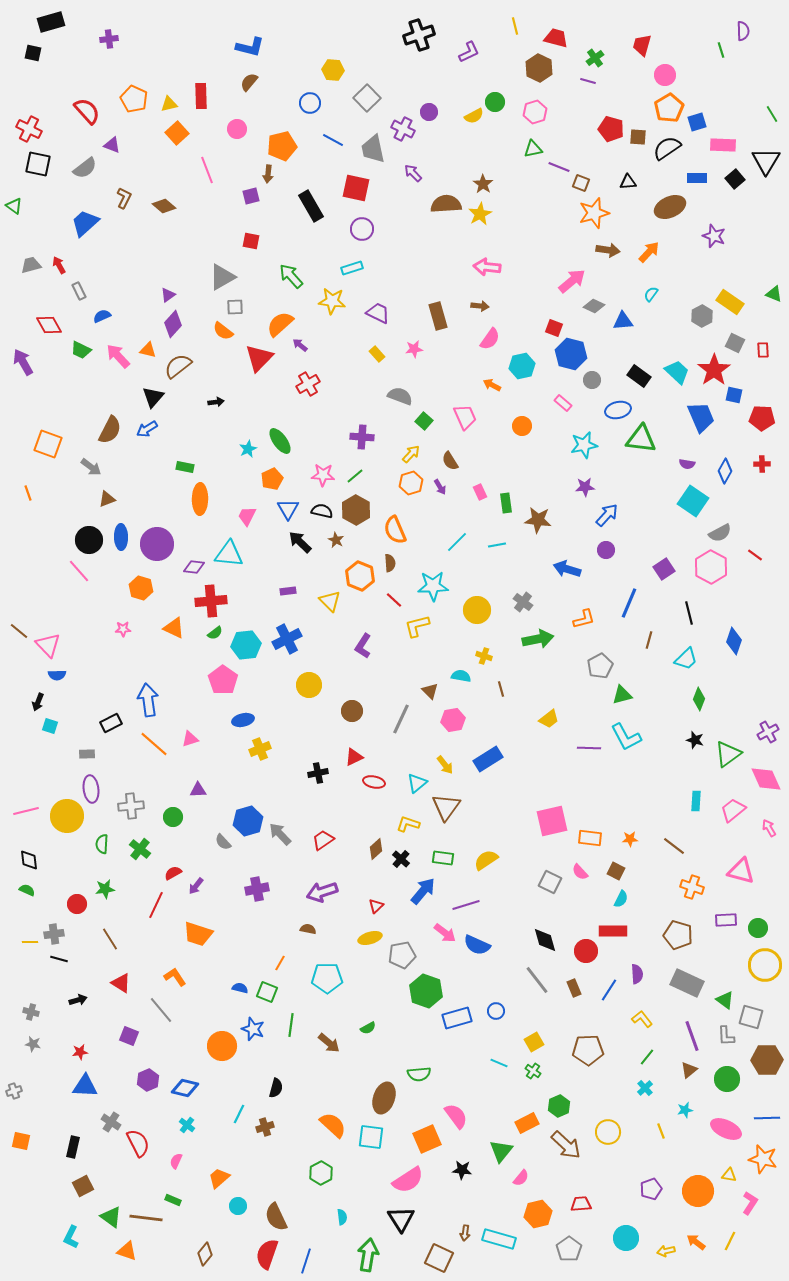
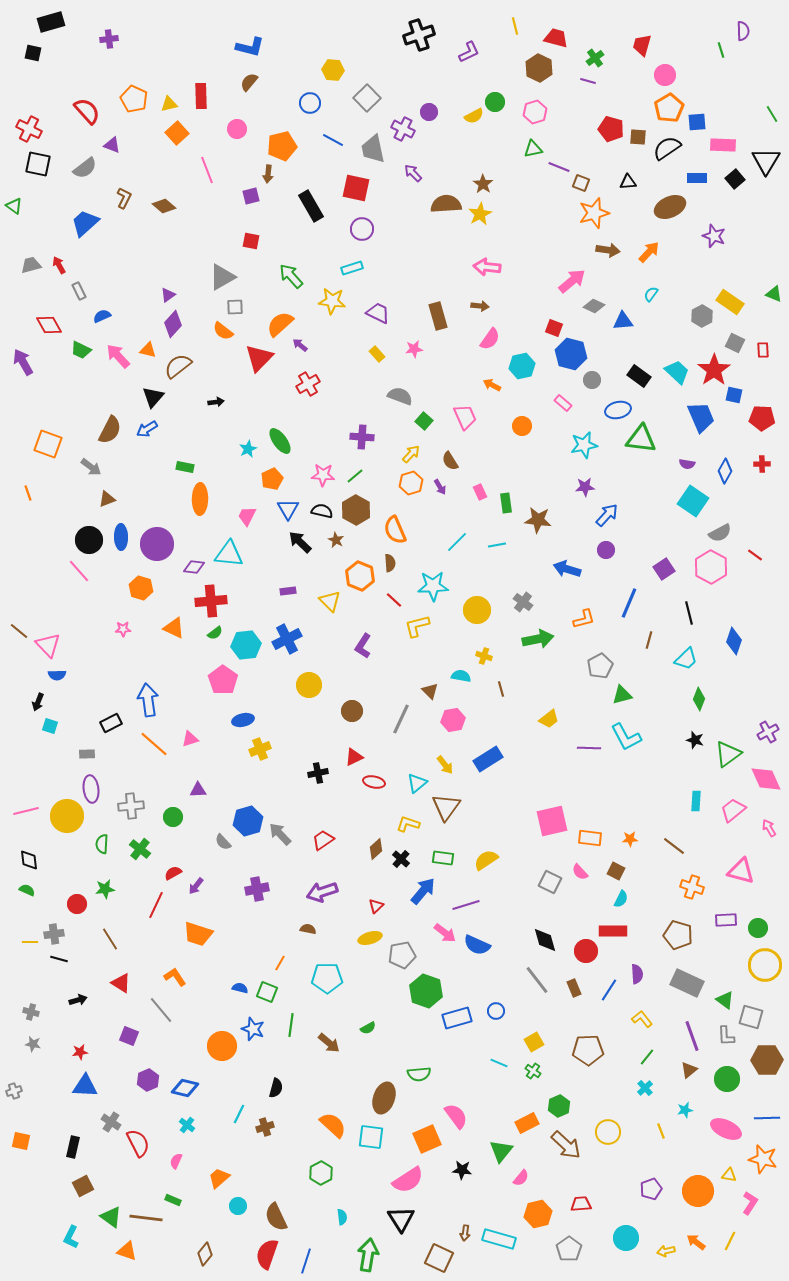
blue square at (697, 122): rotated 12 degrees clockwise
